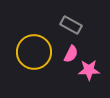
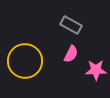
yellow circle: moved 9 px left, 9 px down
pink star: moved 7 px right
